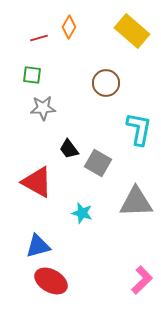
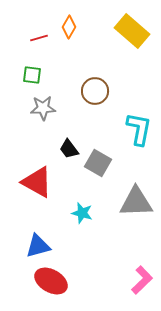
brown circle: moved 11 px left, 8 px down
